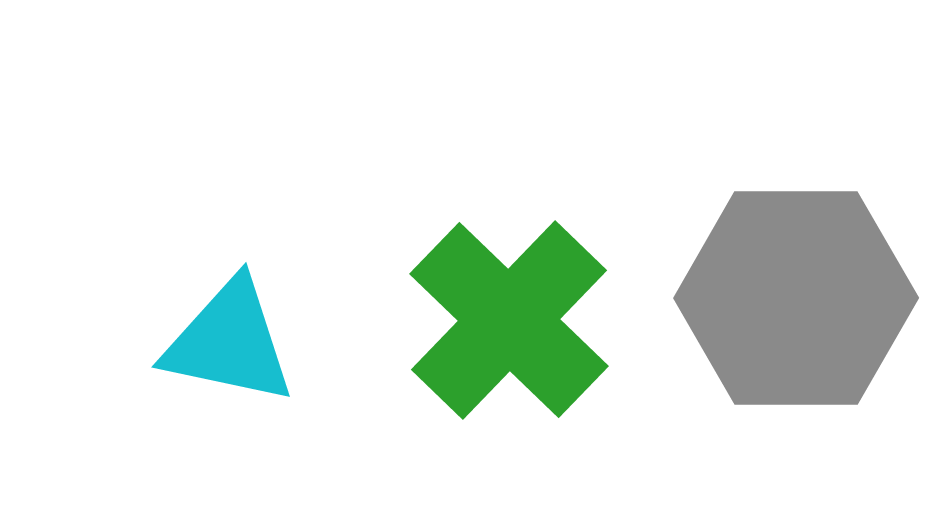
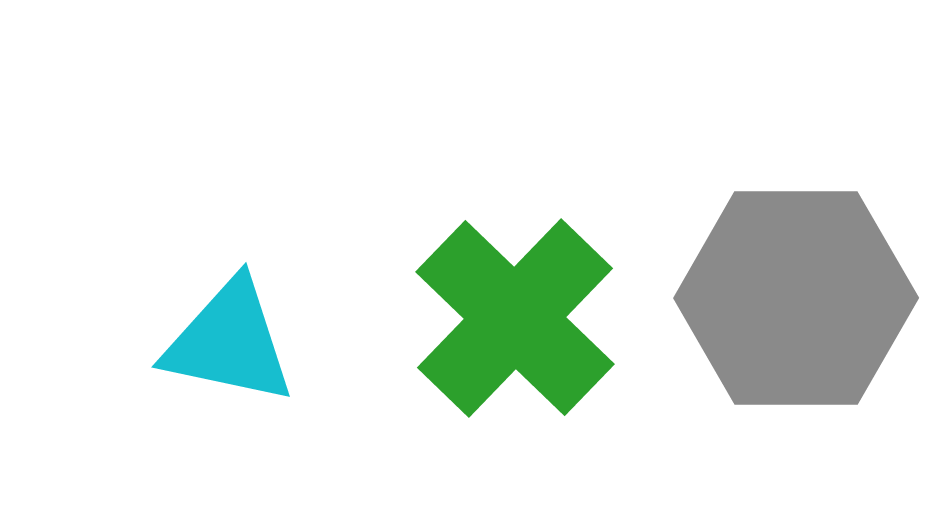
green cross: moved 6 px right, 2 px up
